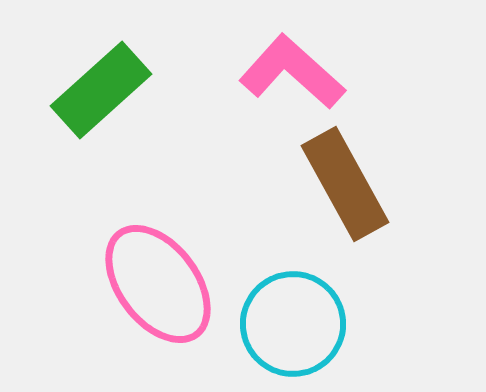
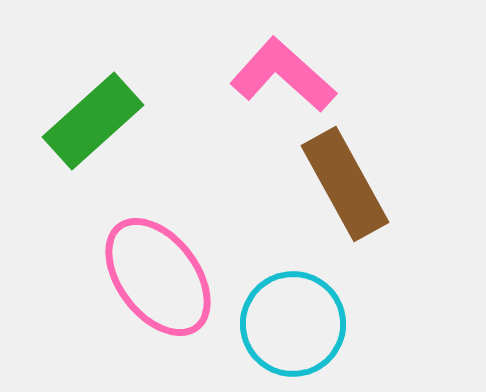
pink L-shape: moved 9 px left, 3 px down
green rectangle: moved 8 px left, 31 px down
pink ellipse: moved 7 px up
